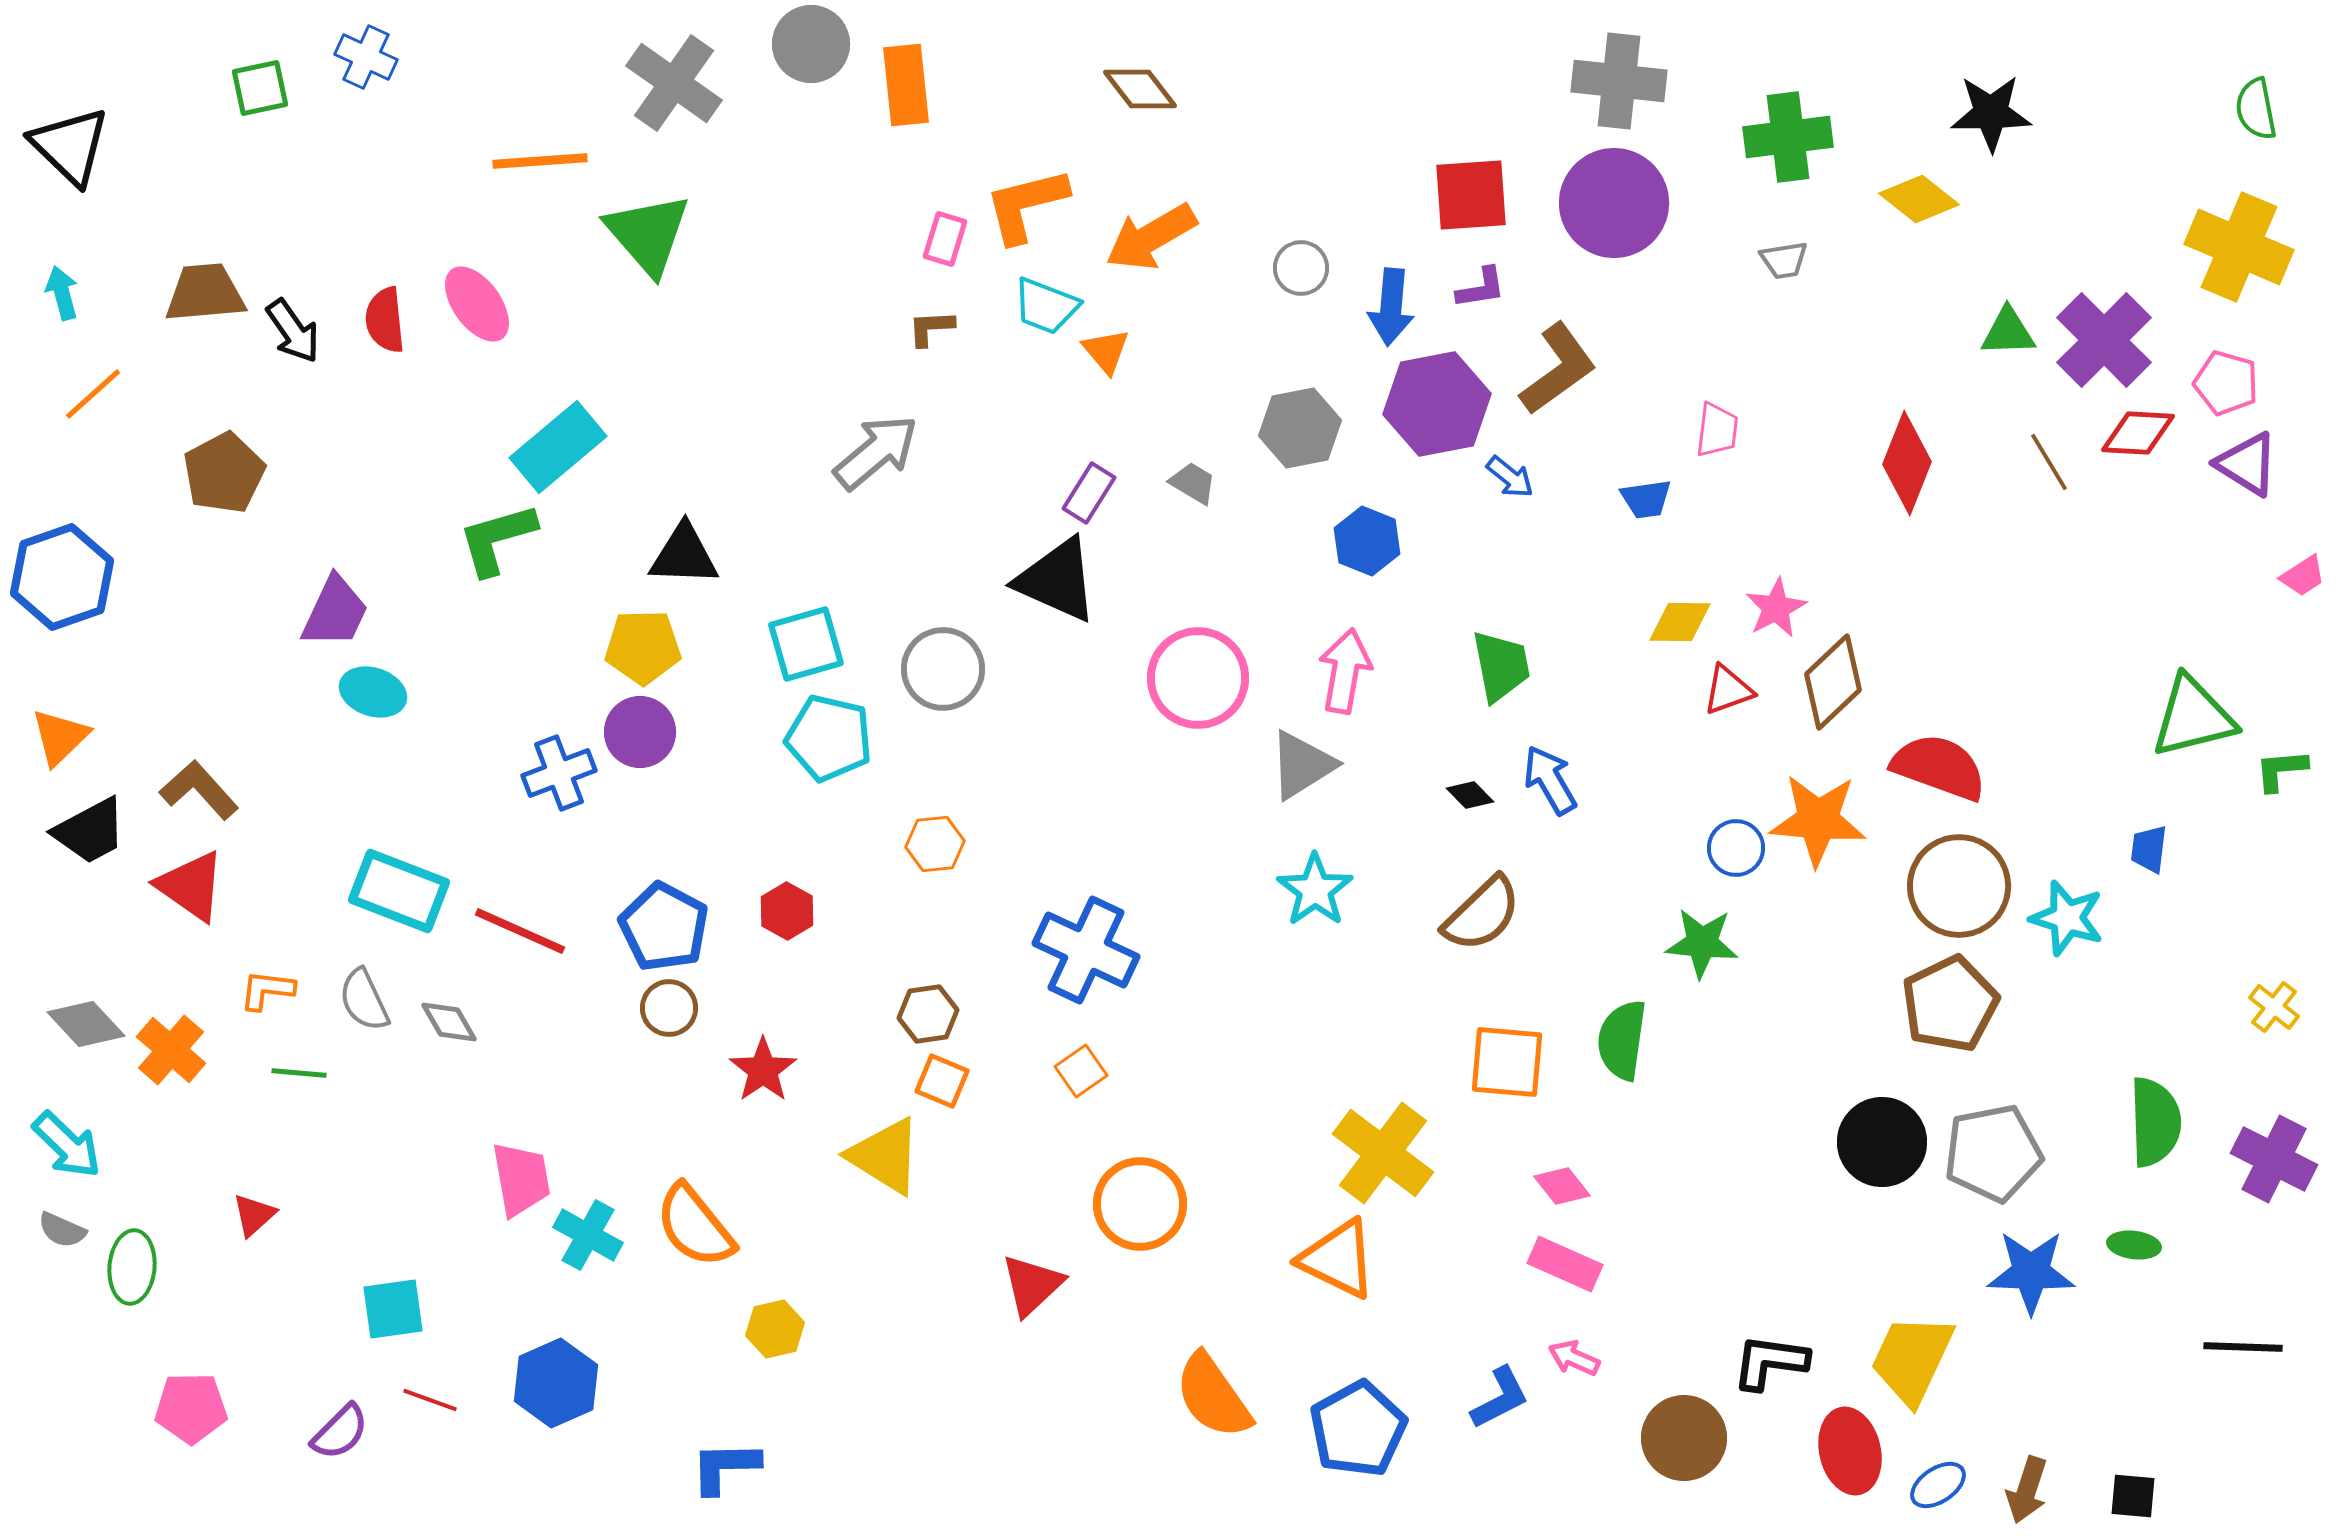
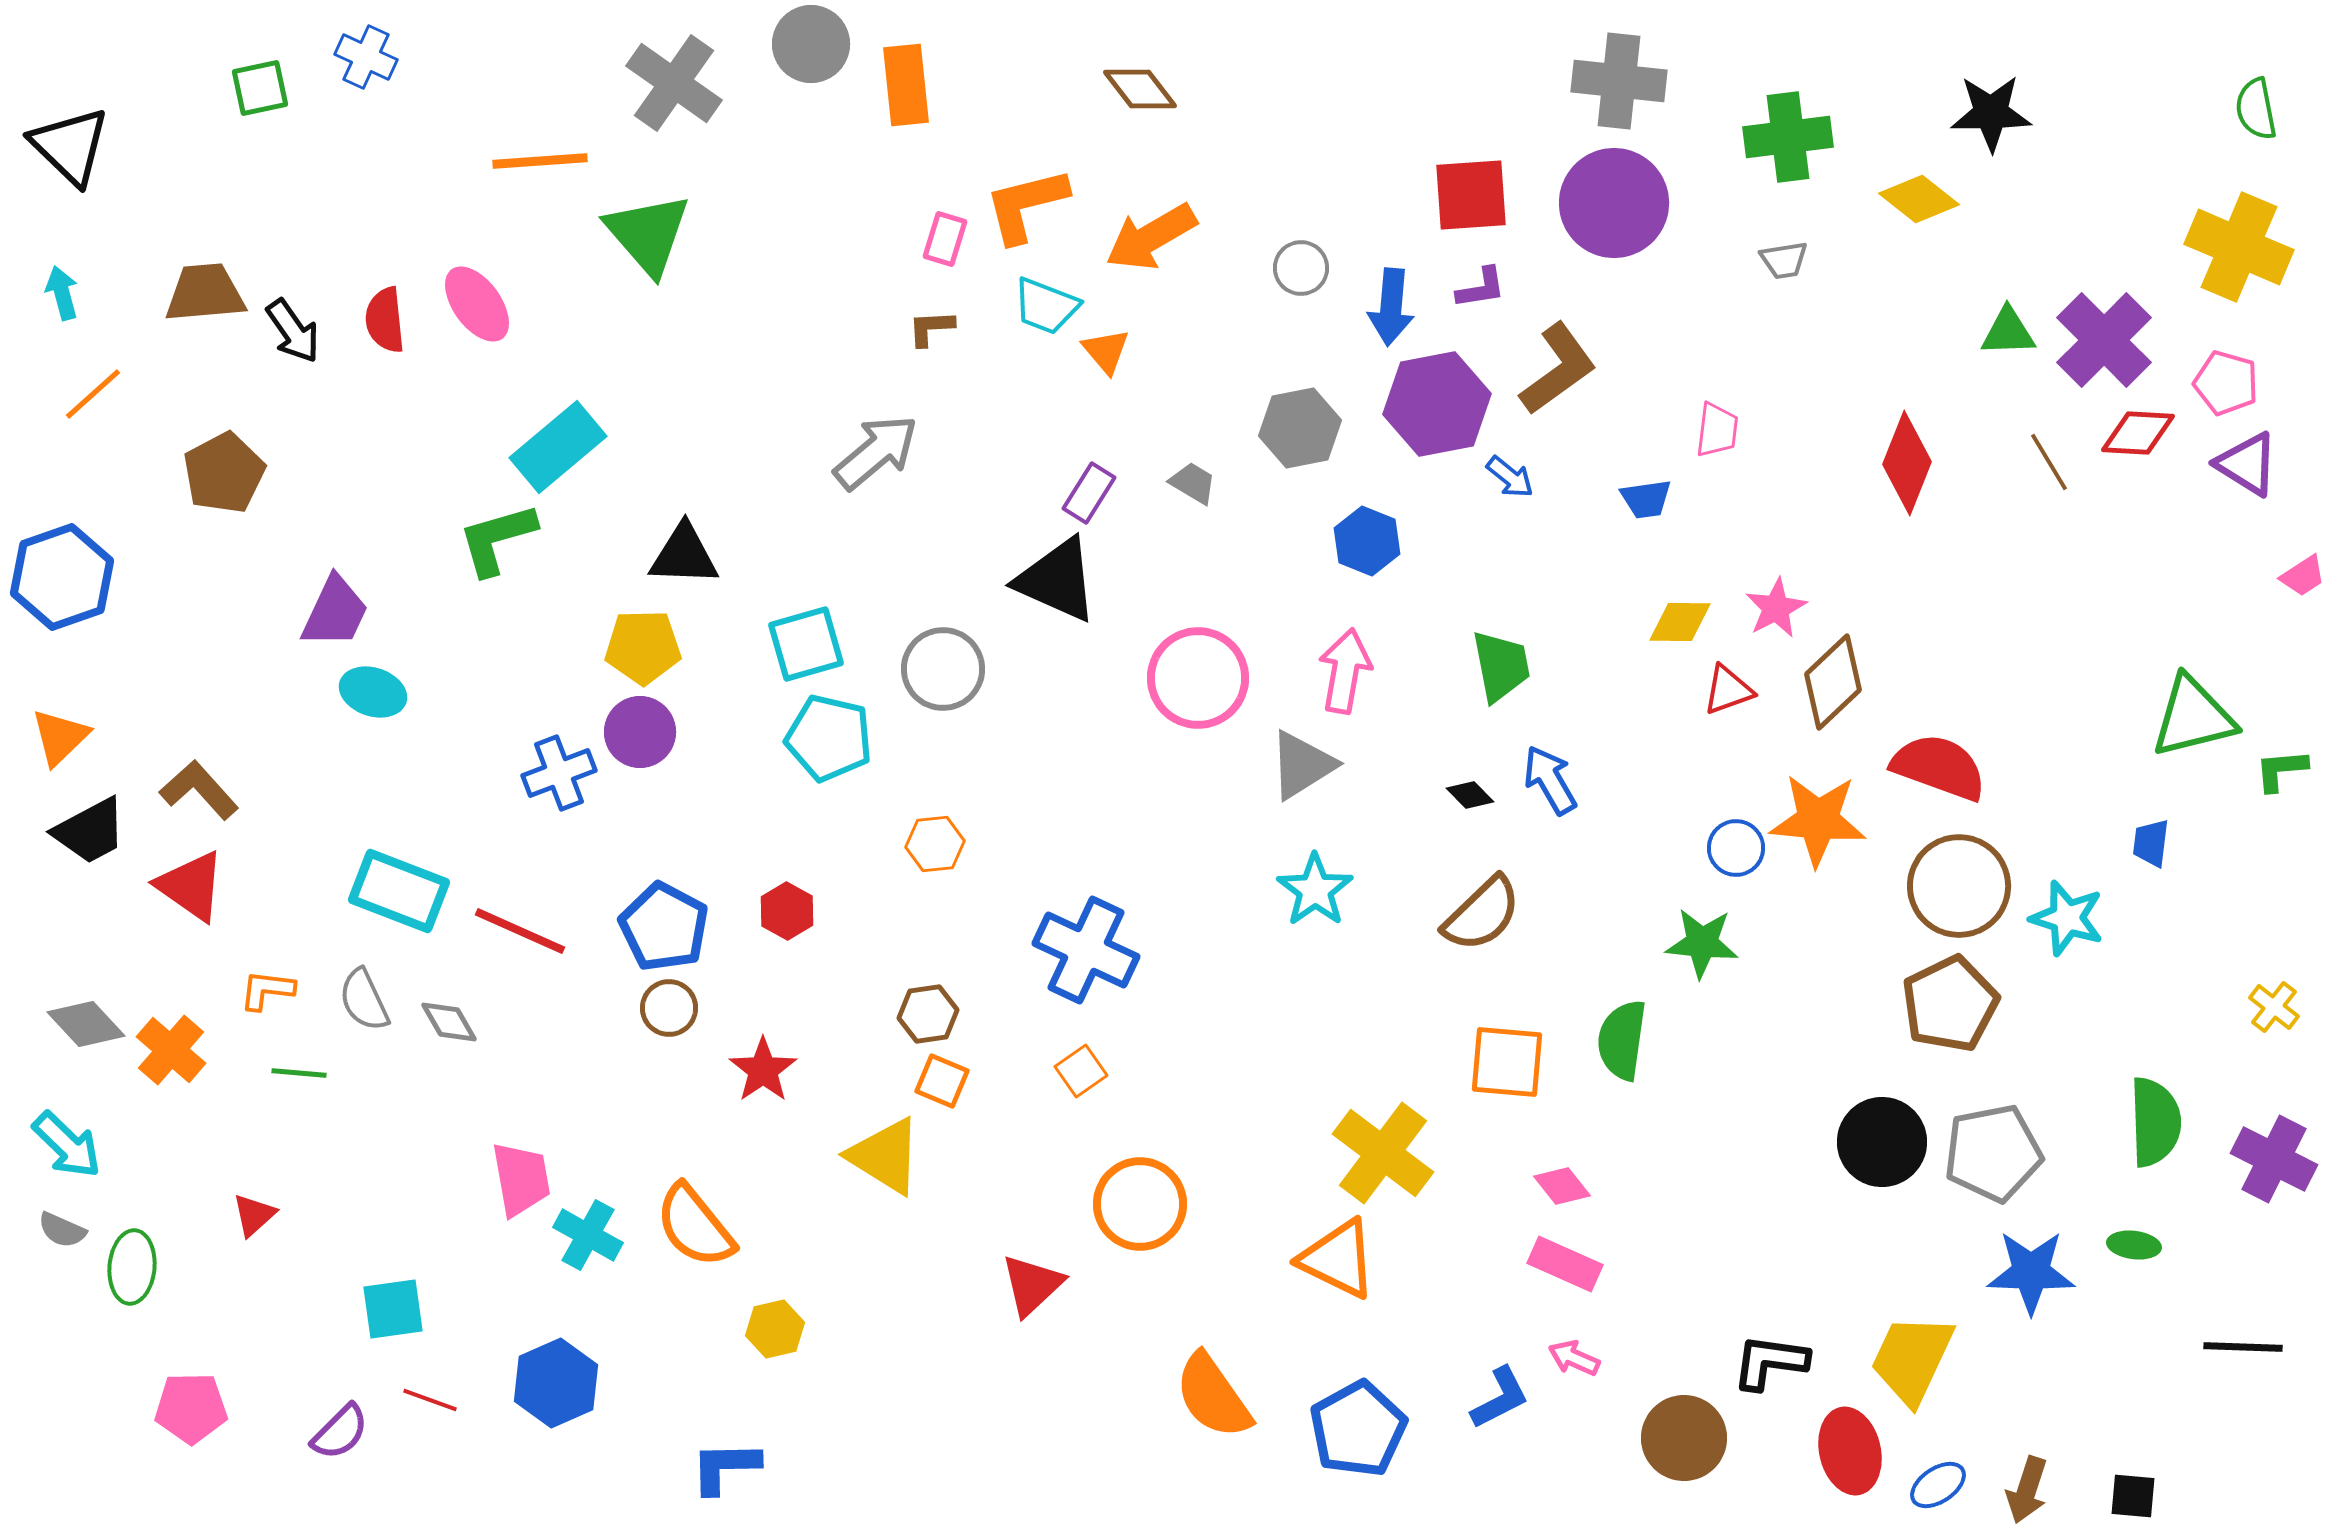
blue trapezoid at (2149, 849): moved 2 px right, 6 px up
